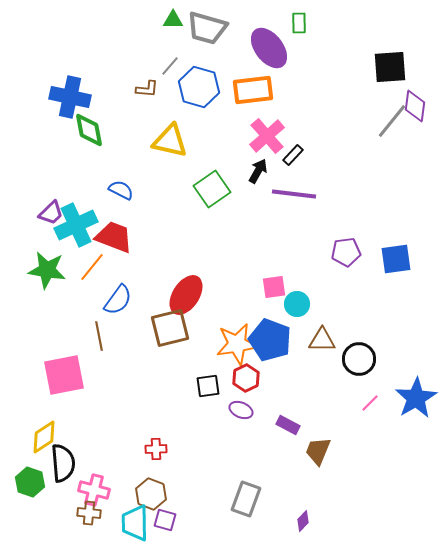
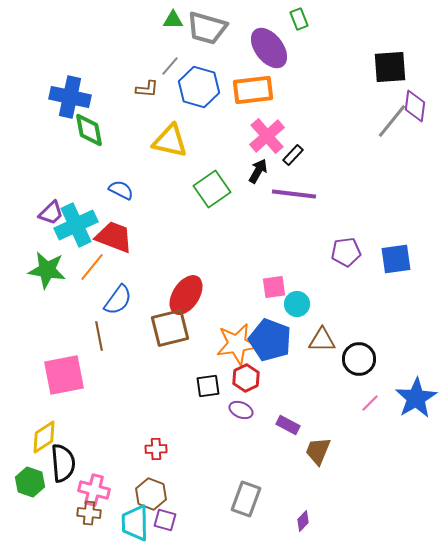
green rectangle at (299, 23): moved 4 px up; rotated 20 degrees counterclockwise
